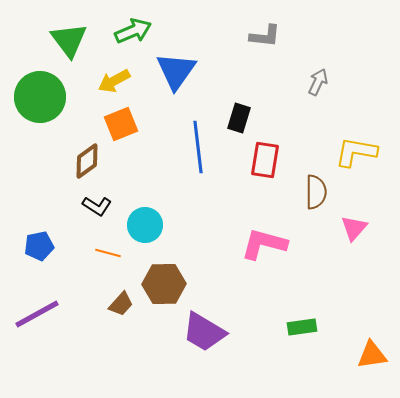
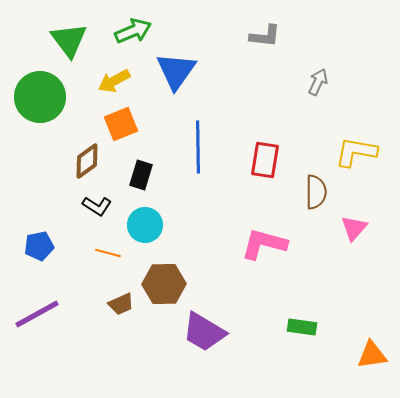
black rectangle: moved 98 px left, 57 px down
blue line: rotated 6 degrees clockwise
brown trapezoid: rotated 24 degrees clockwise
green rectangle: rotated 16 degrees clockwise
